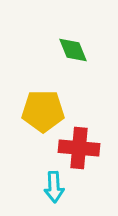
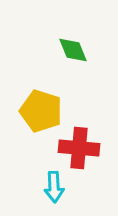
yellow pentagon: moved 2 px left; rotated 18 degrees clockwise
